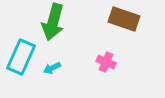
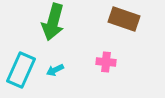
cyan rectangle: moved 13 px down
pink cross: rotated 18 degrees counterclockwise
cyan arrow: moved 3 px right, 2 px down
